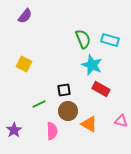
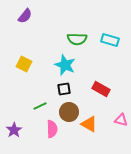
green semicircle: moved 6 px left; rotated 114 degrees clockwise
cyan star: moved 27 px left
black square: moved 1 px up
green line: moved 1 px right, 2 px down
brown circle: moved 1 px right, 1 px down
pink triangle: moved 1 px up
pink semicircle: moved 2 px up
